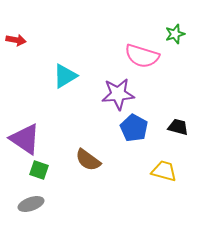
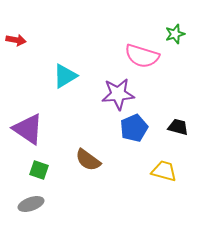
blue pentagon: rotated 20 degrees clockwise
purple triangle: moved 3 px right, 10 px up
